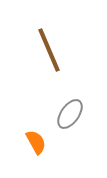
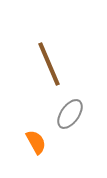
brown line: moved 14 px down
